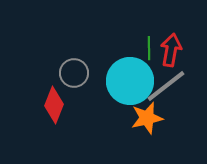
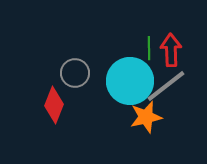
red arrow: rotated 12 degrees counterclockwise
gray circle: moved 1 px right
orange star: moved 1 px left, 1 px up
